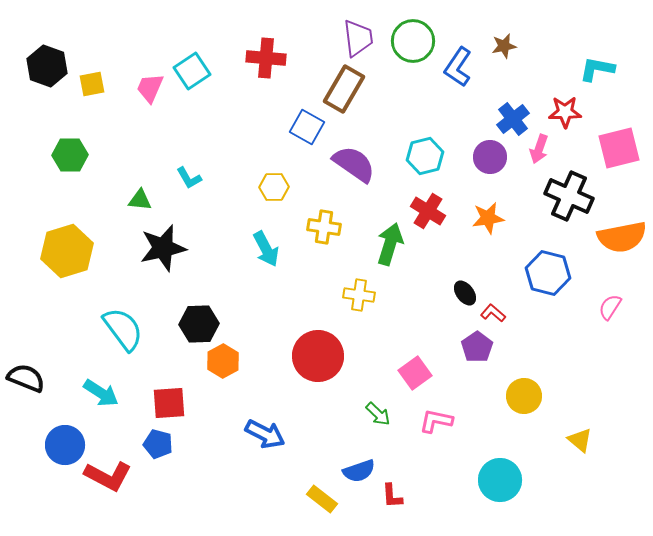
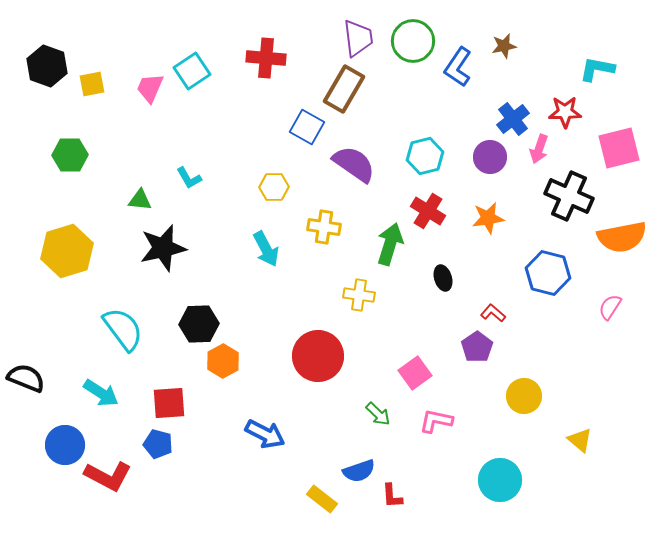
black ellipse at (465, 293): moved 22 px left, 15 px up; rotated 20 degrees clockwise
